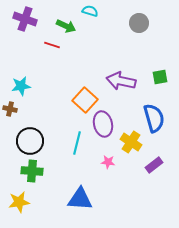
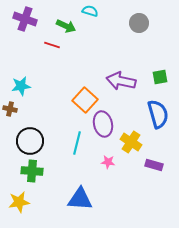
blue semicircle: moved 4 px right, 4 px up
purple rectangle: rotated 54 degrees clockwise
